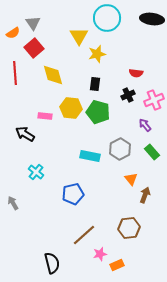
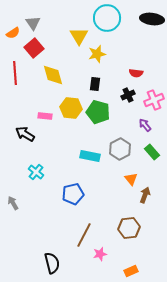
brown line: rotated 20 degrees counterclockwise
orange rectangle: moved 14 px right, 6 px down
